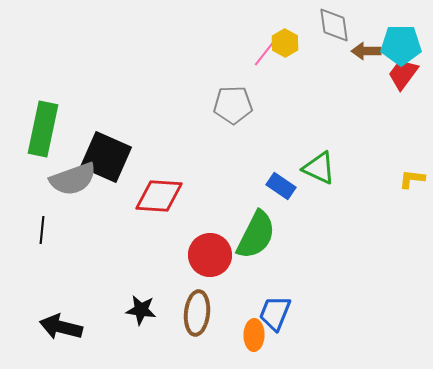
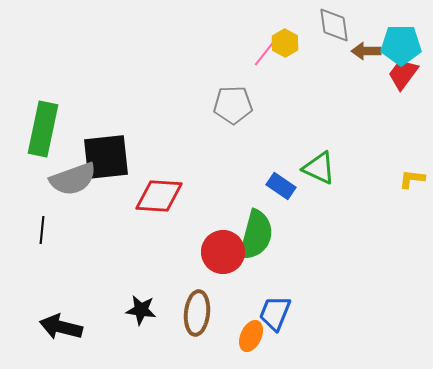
black square: rotated 30 degrees counterclockwise
green semicircle: rotated 12 degrees counterclockwise
red circle: moved 13 px right, 3 px up
orange ellipse: moved 3 px left, 1 px down; rotated 24 degrees clockwise
